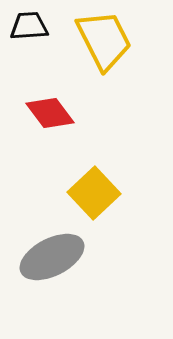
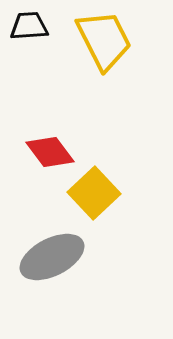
red diamond: moved 39 px down
